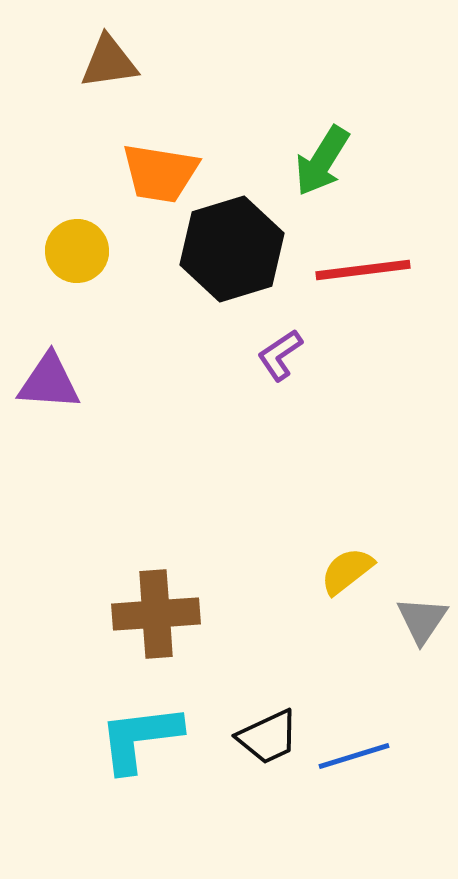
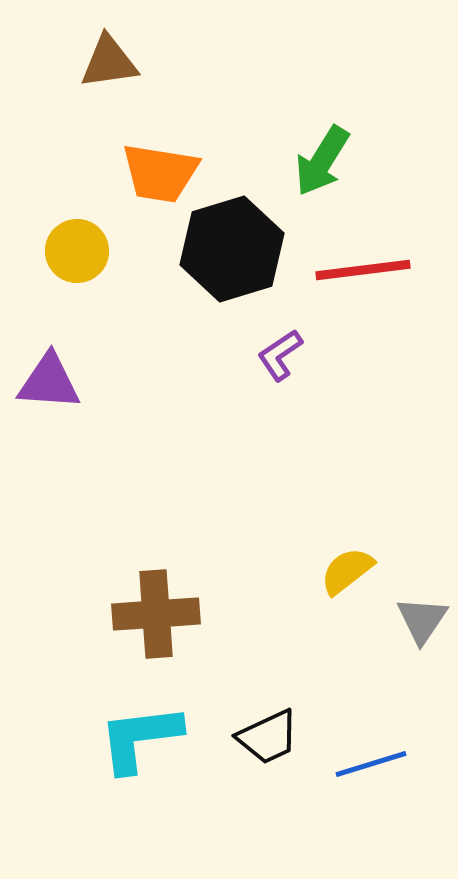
blue line: moved 17 px right, 8 px down
